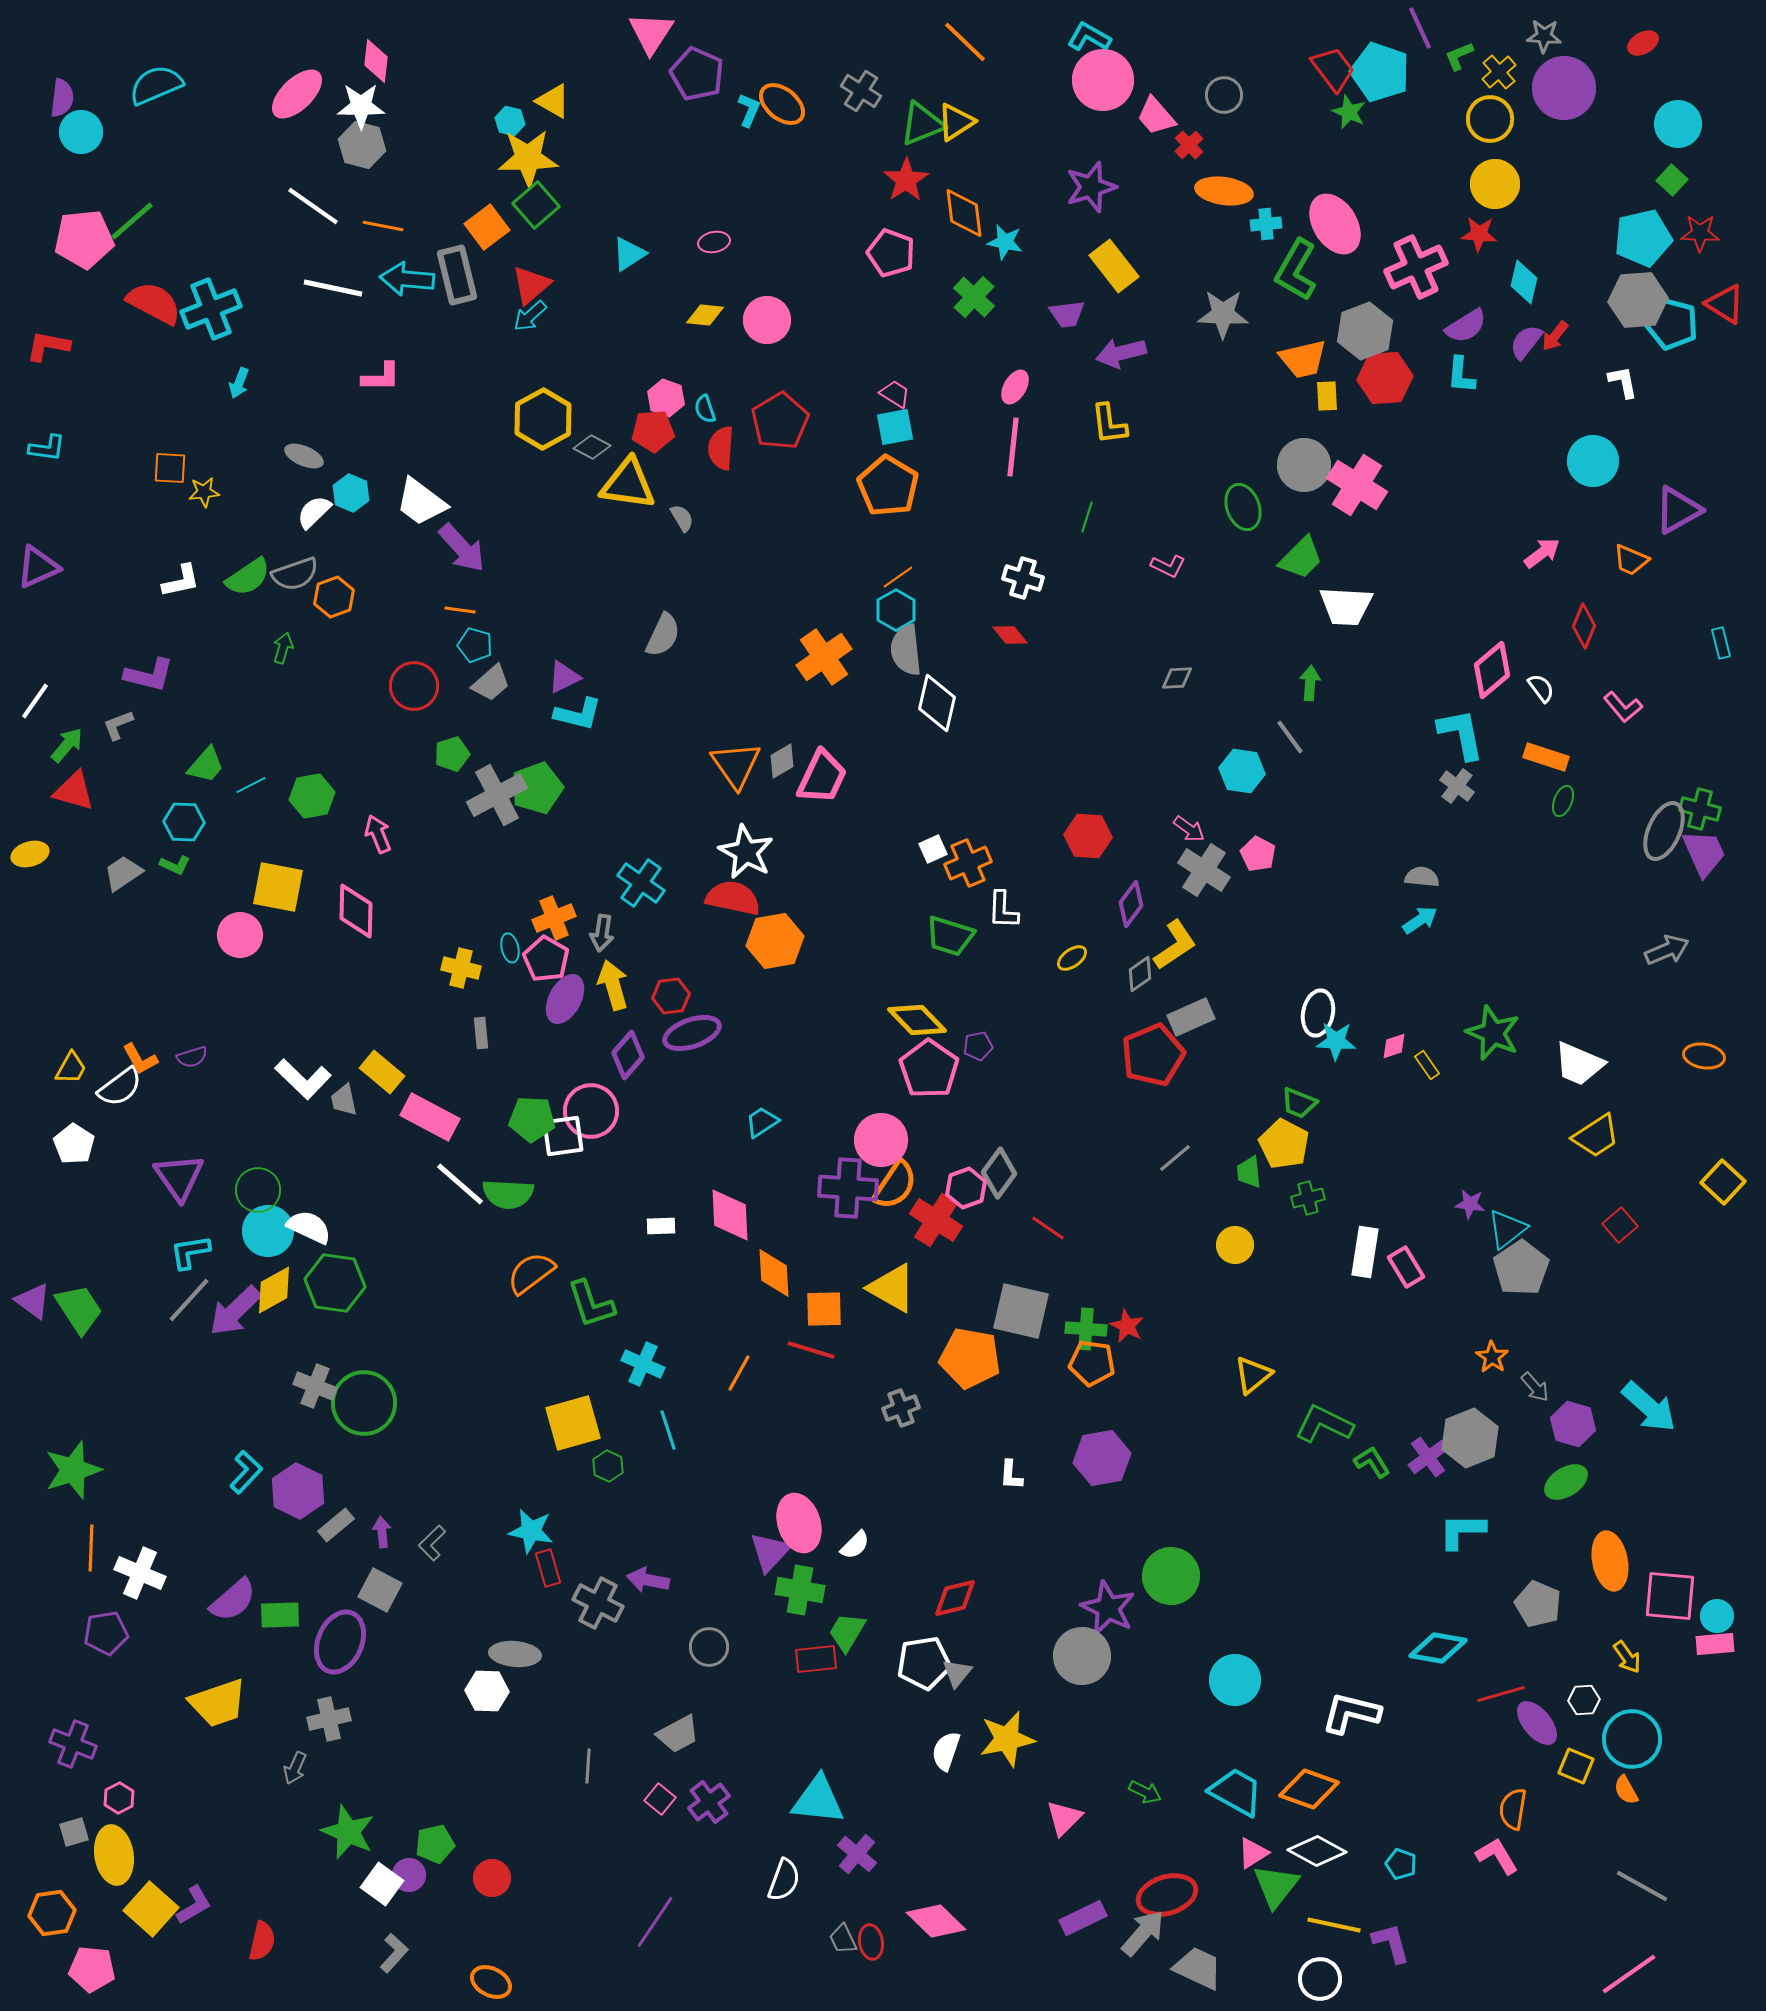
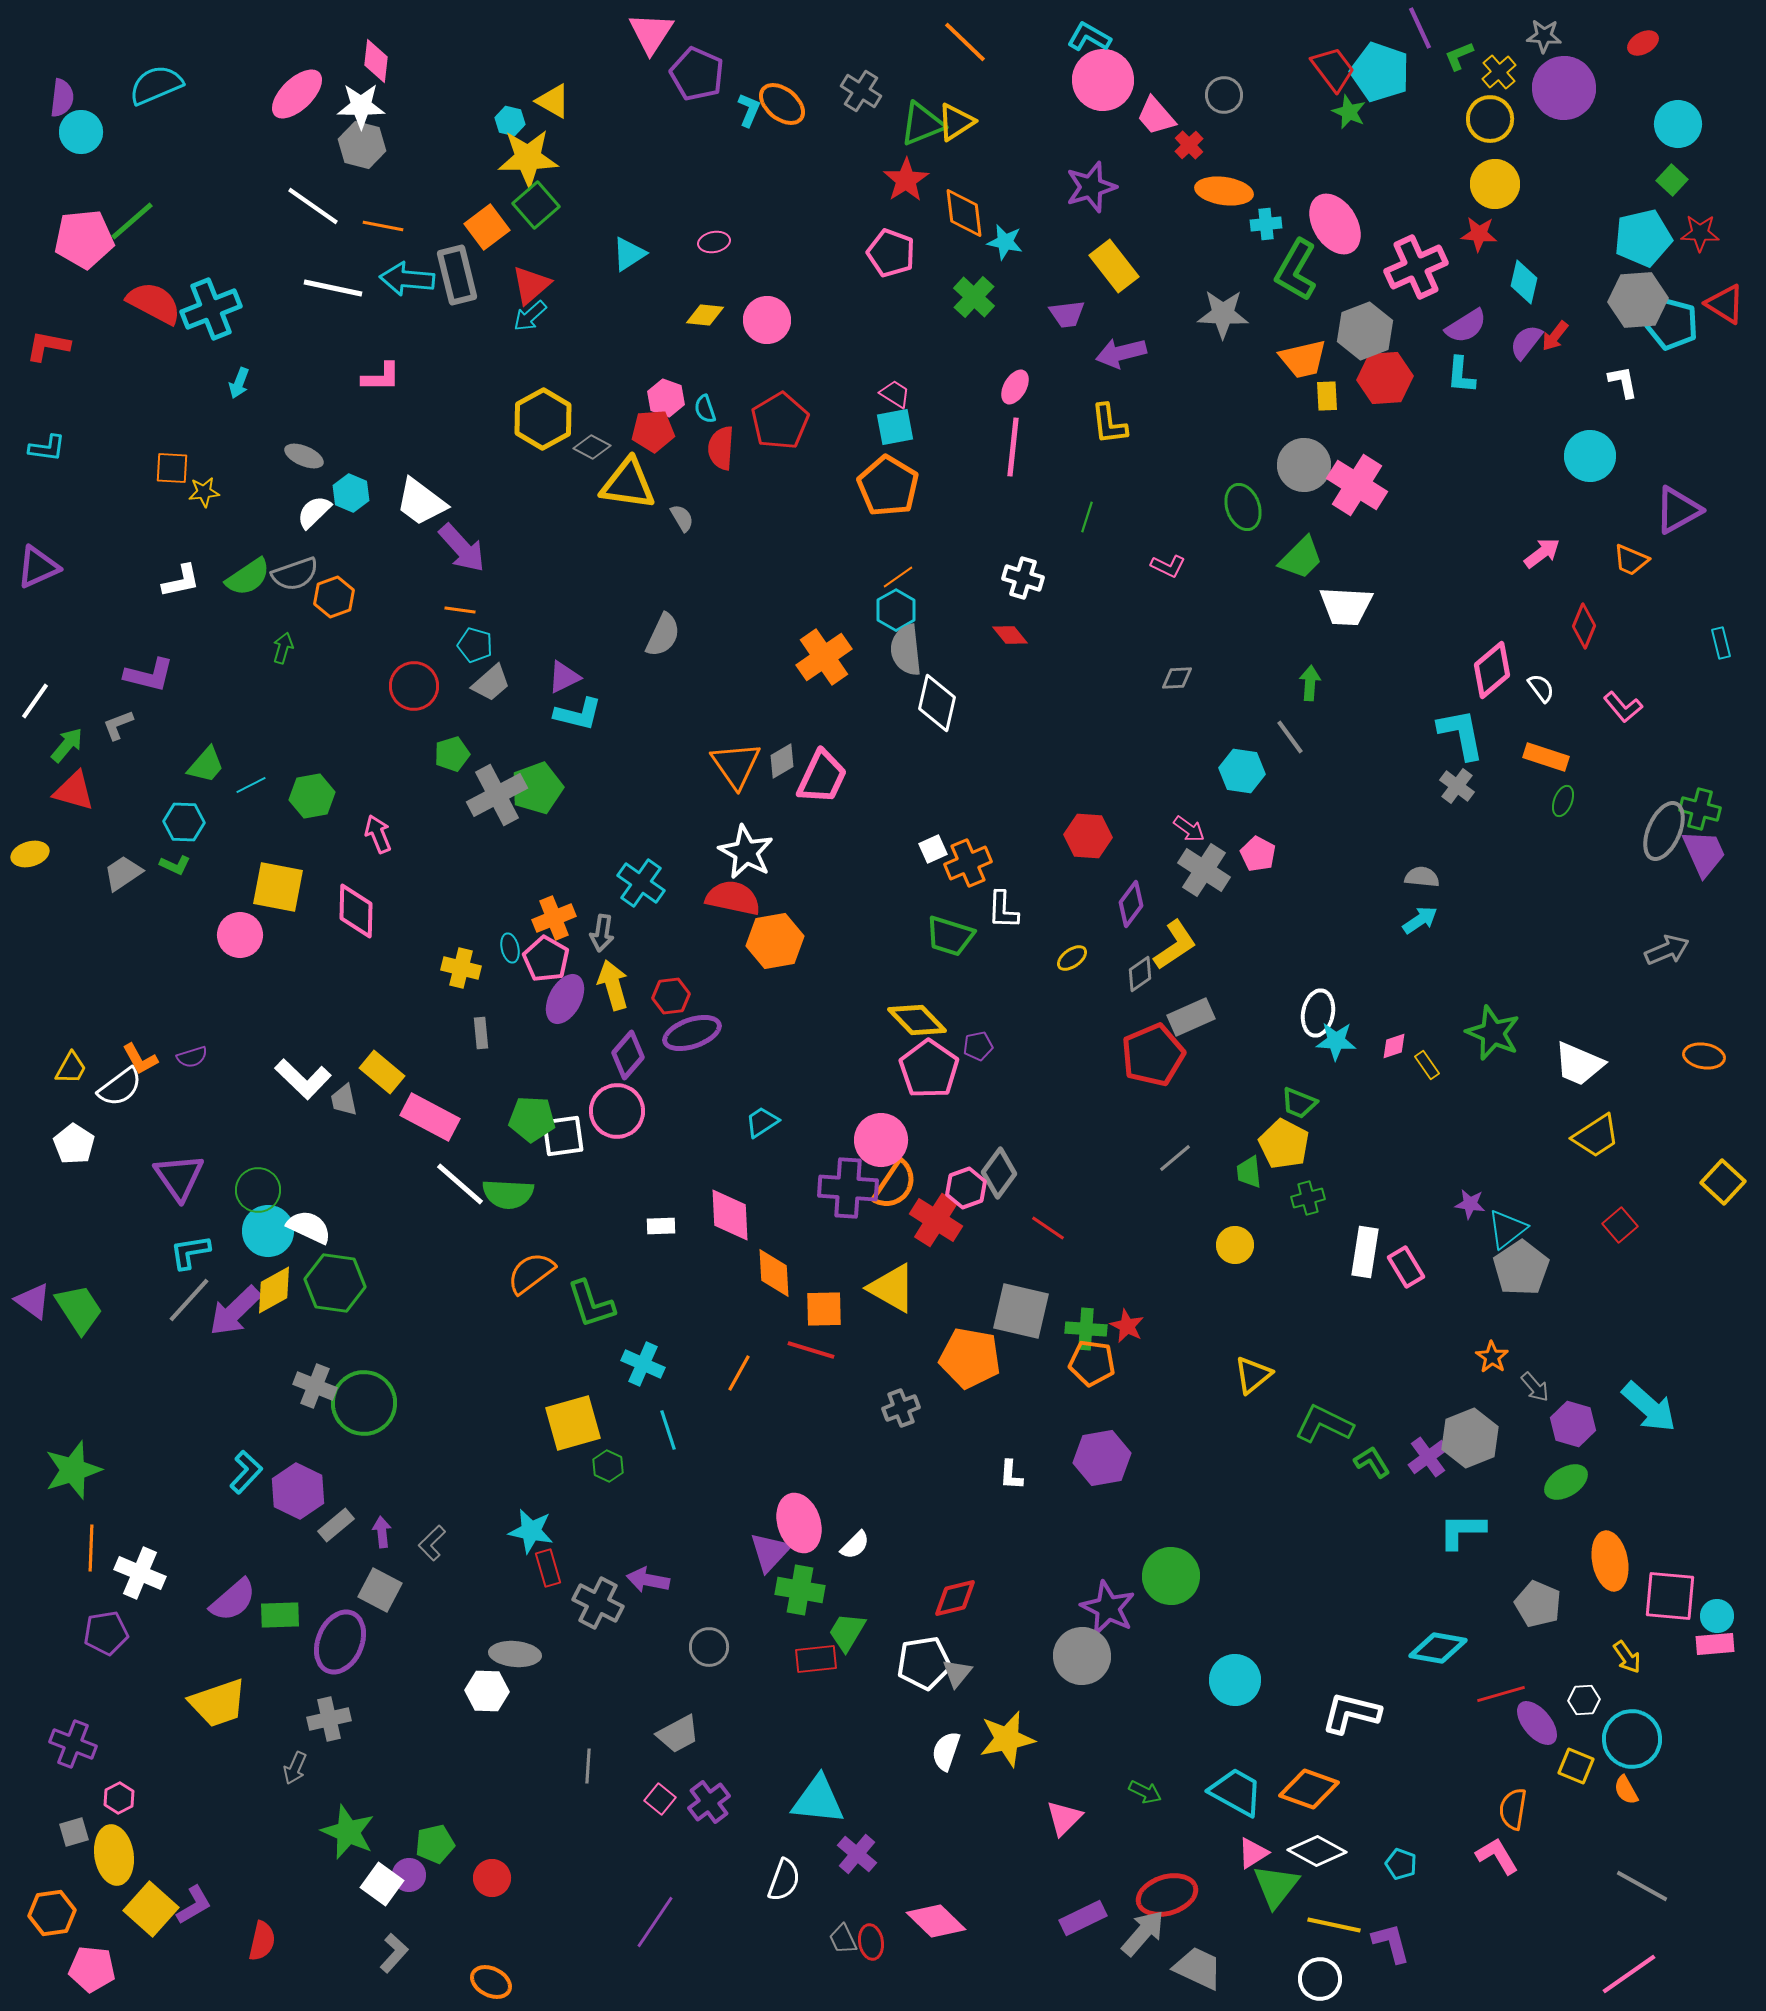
cyan circle at (1593, 461): moved 3 px left, 5 px up
orange square at (170, 468): moved 2 px right
pink circle at (591, 1111): moved 26 px right
